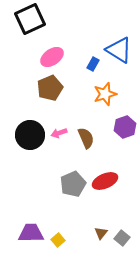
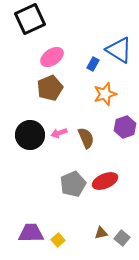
brown triangle: rotated 40 degrees clockwise
